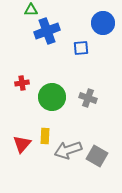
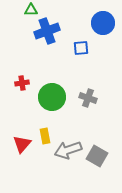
yellow rectangle: rotated 14 degrees counterclockwise
